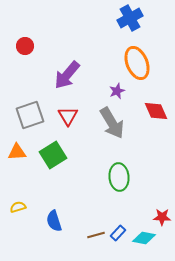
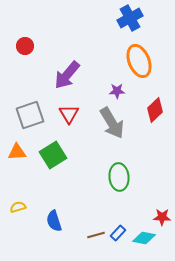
orange ellipse: moved 2 px right, 2 px up
purple star: rotated 21 degrees clockwise
red diamond: moved 1 px left, 1 px up; rotated 70 degrees clockwise
red triangle: moved 1 px right, 2 px up
